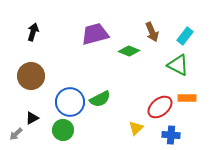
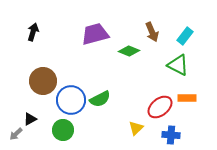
brown circle: moved 12 px right, 5 px down
blue circle: moved 1 px right, 2 px up
black triangle: moved 2 px left, 1 px down
